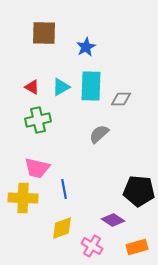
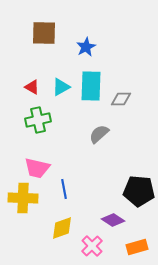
pink cross: rotated 15 degrees clockwise
